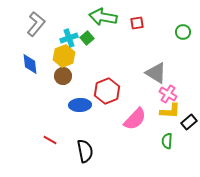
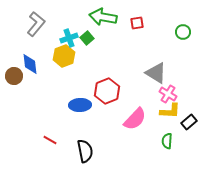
brown circle: moved 49 px left
